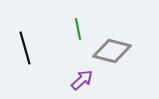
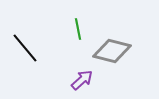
black line: rotated 24 degrees counterclockwise
